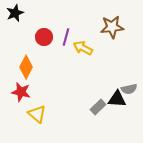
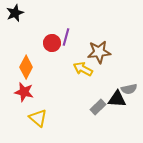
brown star: moved 13 px left, 25 px down
red circle: moved 8 px right, 6 px down
yellow arrow: moved 21 px down
red star: moved 3 px right
yellow triangle: moved 1 px right, 4 px down
